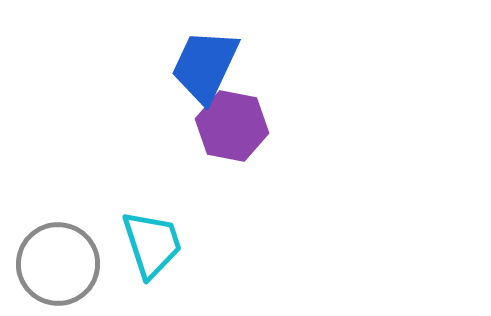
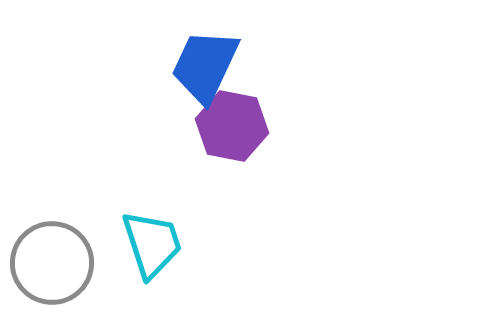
gray circle: moved 6 px left, 1 px up
